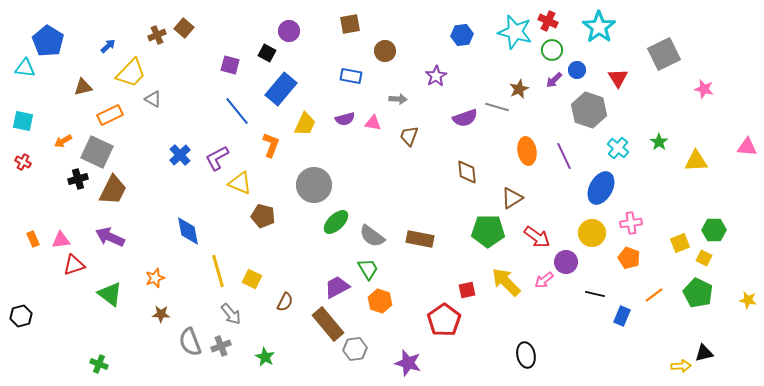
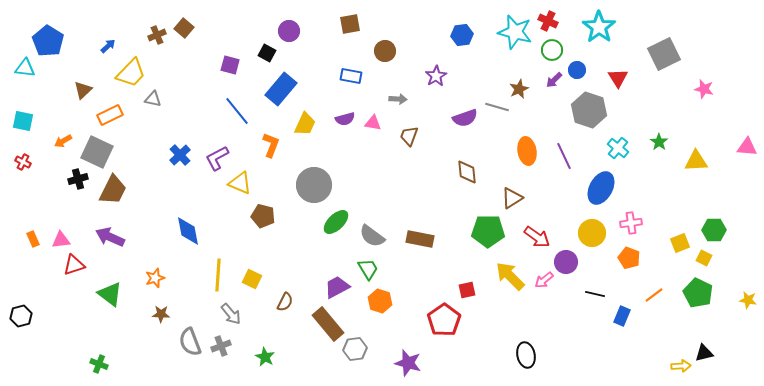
brown triangle at (83, 87): moved 3 px down; rotated 30 degrees counterclockwise
gray triangle at (153, 99): rotated 18 degrees counterclockwise
yellow line at (218, 271): moved 4 px down; rotated 20 degrees clockwise
yellow arrow at (506, 282): moved 4 px right, 6 px up
